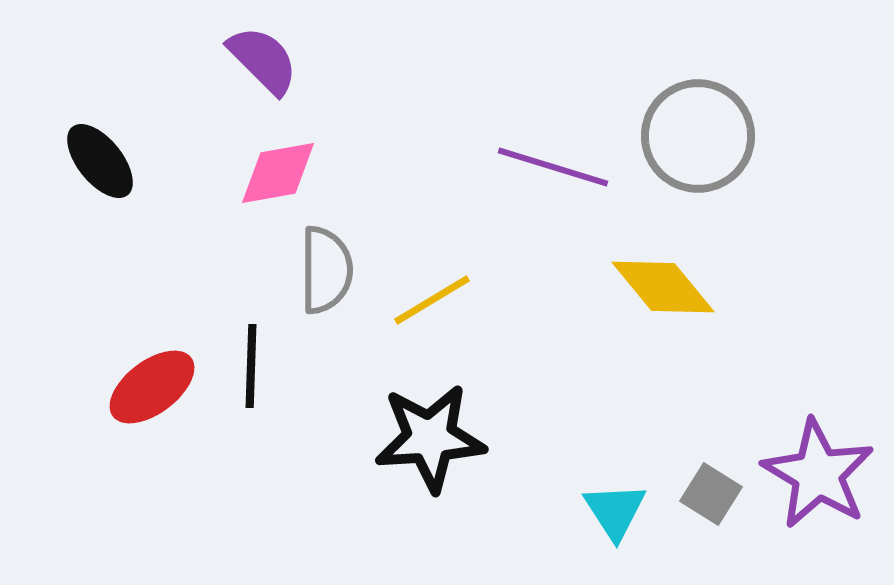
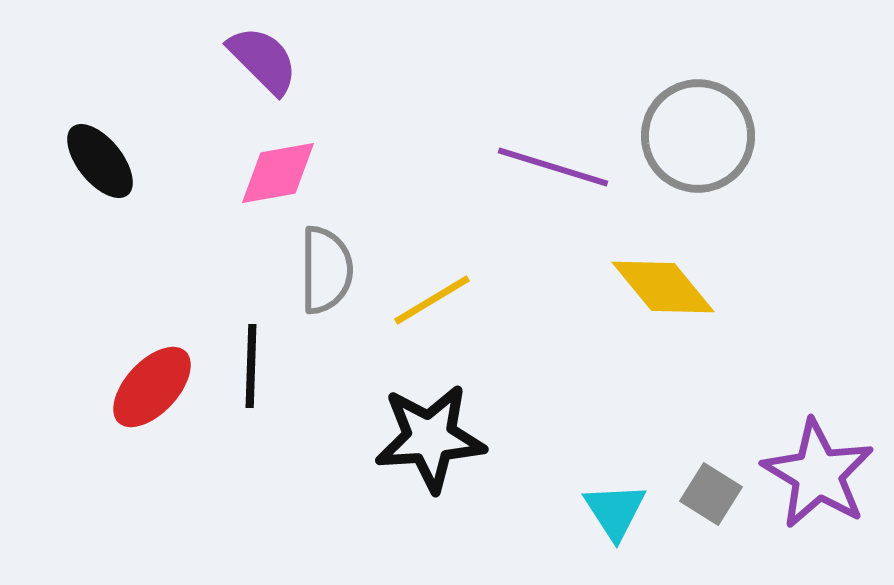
red ellipse: rotated 10 degrees counterclockwise
